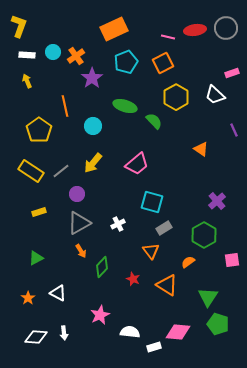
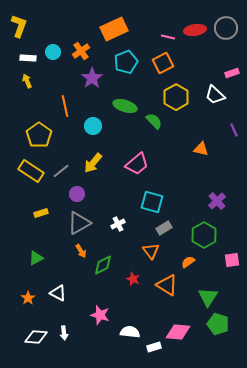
white rectangle at (27, 55): moved 1 px right, 3 px down
orange cross at (76, 56): moved 5 px right, 5 px up
yellow pentagon at (39, 130): moved 5 px down
orange triangle at (201, 149): rotated 21 degrees counterclockwise
yellow rectangle at (39, 212): moved 2 px right, 1 px down
green diamond at (102, 267): moved 1 px right, 2 px up; rotated 20 degrees clockwise
pink star at (100, 315): rotated 30 degrees counterclockwise
